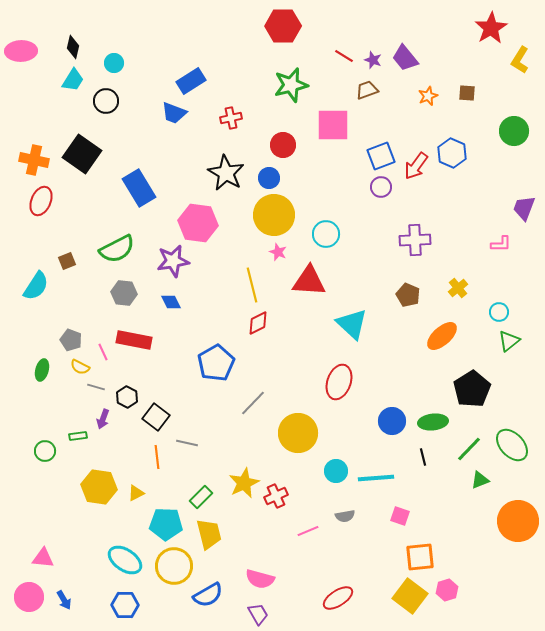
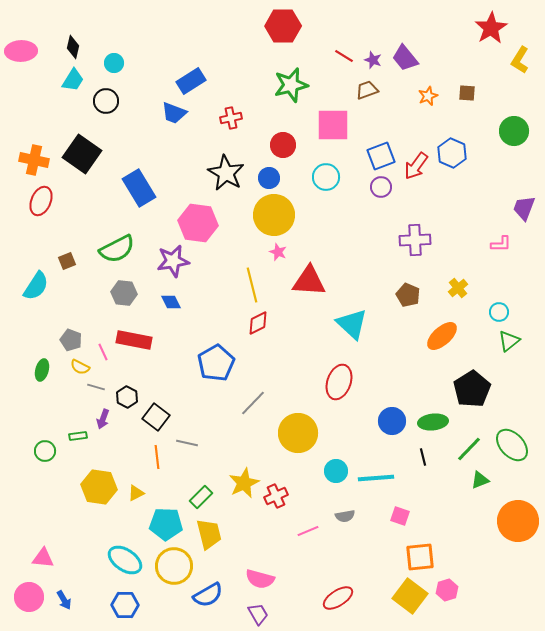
cyan circle at (326, 234): moved 57 px up
